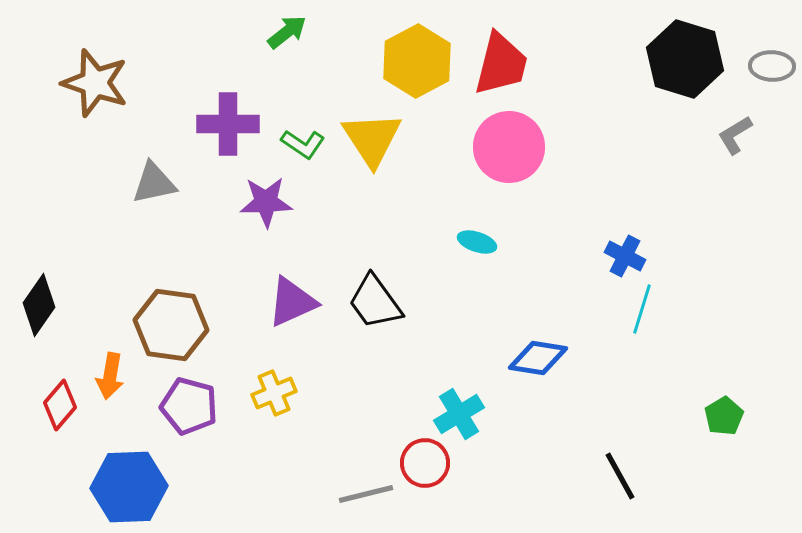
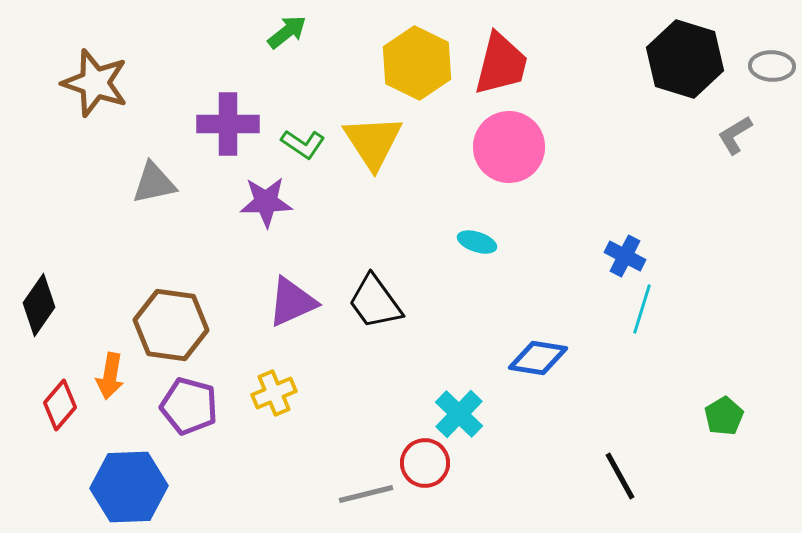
yellow hexagon: moved 2 px down; rotated 6 degrees counterclockwise
yellow triangle: moved 1 px right, 3 px down
cyan cross: rotated 15 degrees counterclockwise
